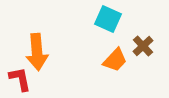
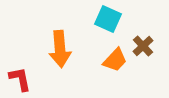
orange arrow: moved 23 px right, 3 px up
